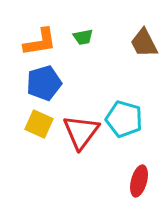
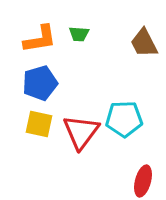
green trapezoid: moved 4 px left, 3 px up; rotated 15 degrees clockwise
orange L-shape: moved 3 px up
blue pentagon: moved 4 px left
cyan pentagon: rotated 18 degrees counterclockwise
yellow square: rotated 12 degrees counterclockwise
red ellipse: moved 4 px right
